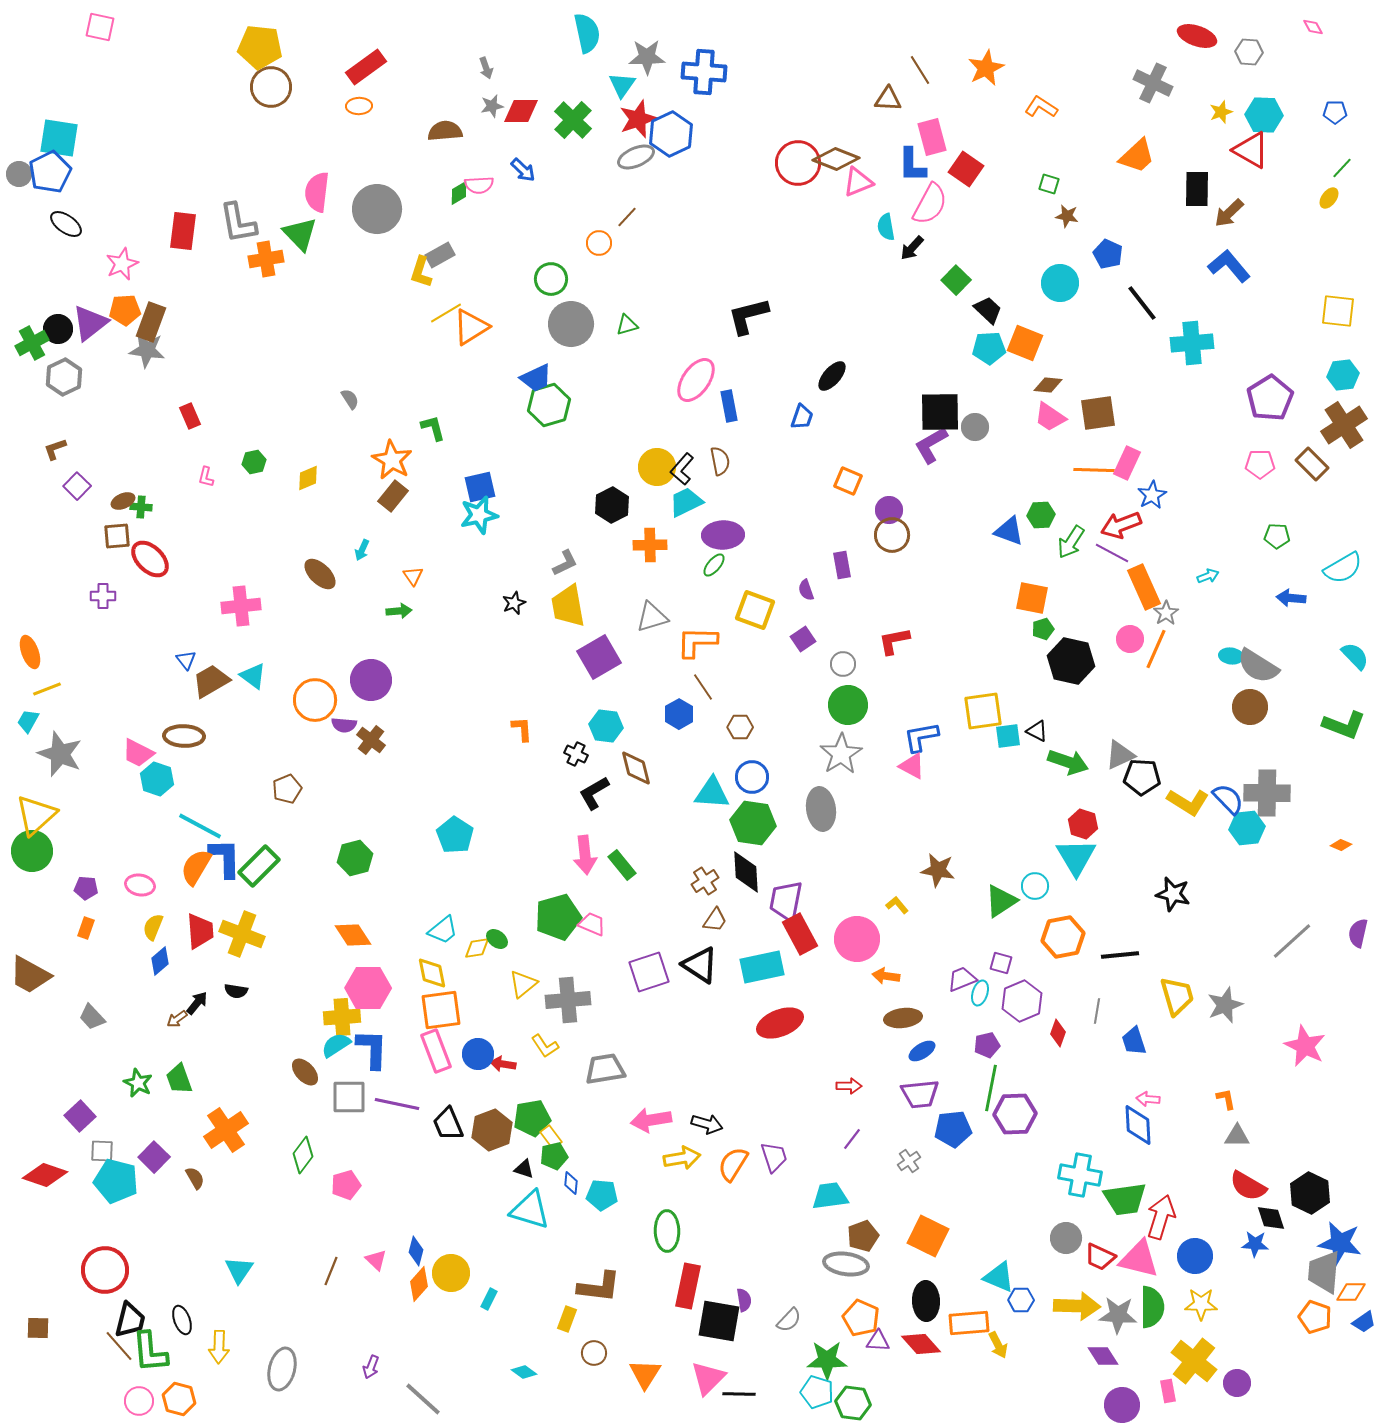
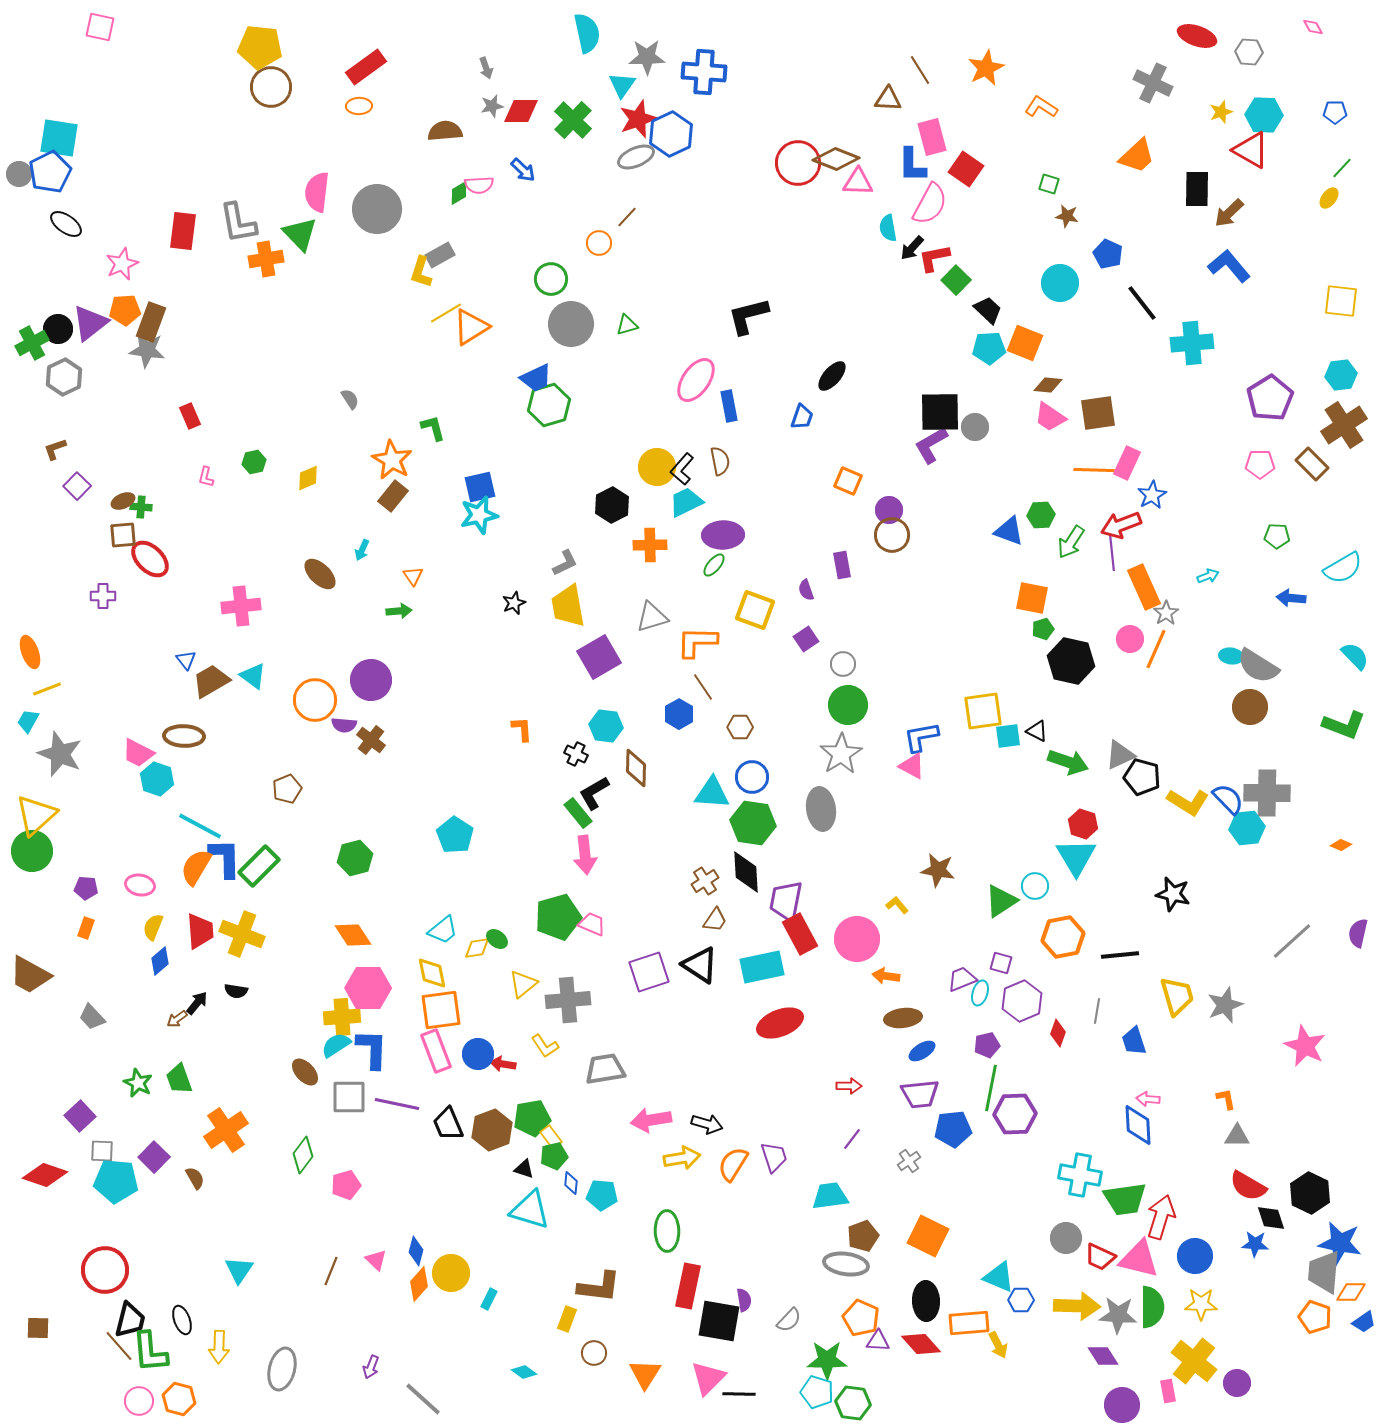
pink triangle at (858, 182): rotated 24 degrees clockwise
cyan semicircle at (886, 227): moved 2 px right, 1 px down
yellow square at (1338, 311): moved 3 px right, 10 px up
cyan hexagon at (1343, 375): moved 2 px left
brown square at (117, 536): moved 6 px right, 1 px up
purple line at (1112, 553): rotated 56 degrees clockwise
purple square at (803, 639): moved 3 px right
red L-shape at (894, 641): moved 40 px right, 383 px up
brown diamond at (636, 768): rotated 15 degrees clockwise
black pentagon at (1142, 777): rotated 12 degrees clockwise
green rectangle at (622, 865): moved 44 px left, 52 px up
cyan pentagon at (116, 1181): rotated 9 degrees counterclockwise
